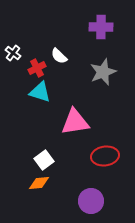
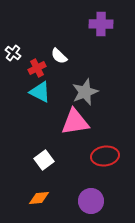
purple cross: moved 3 px up
gray star: moved 18 px left, 20 px down
cyan triangle: rotated 10 degrees clockwise
orange diamond: moved 15 px down
